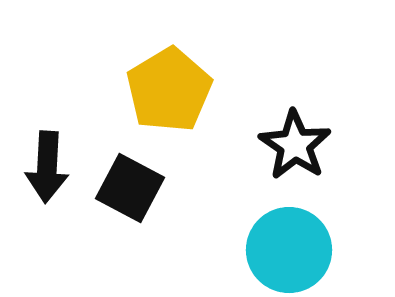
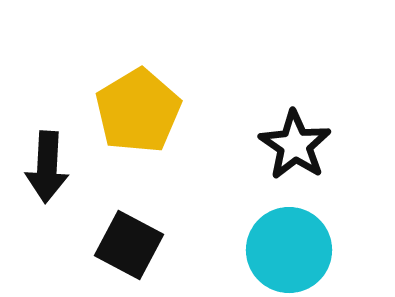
yellow pentagon: moved 31 px left, 21 px down
black square: moved 1 px left, 57 px down
